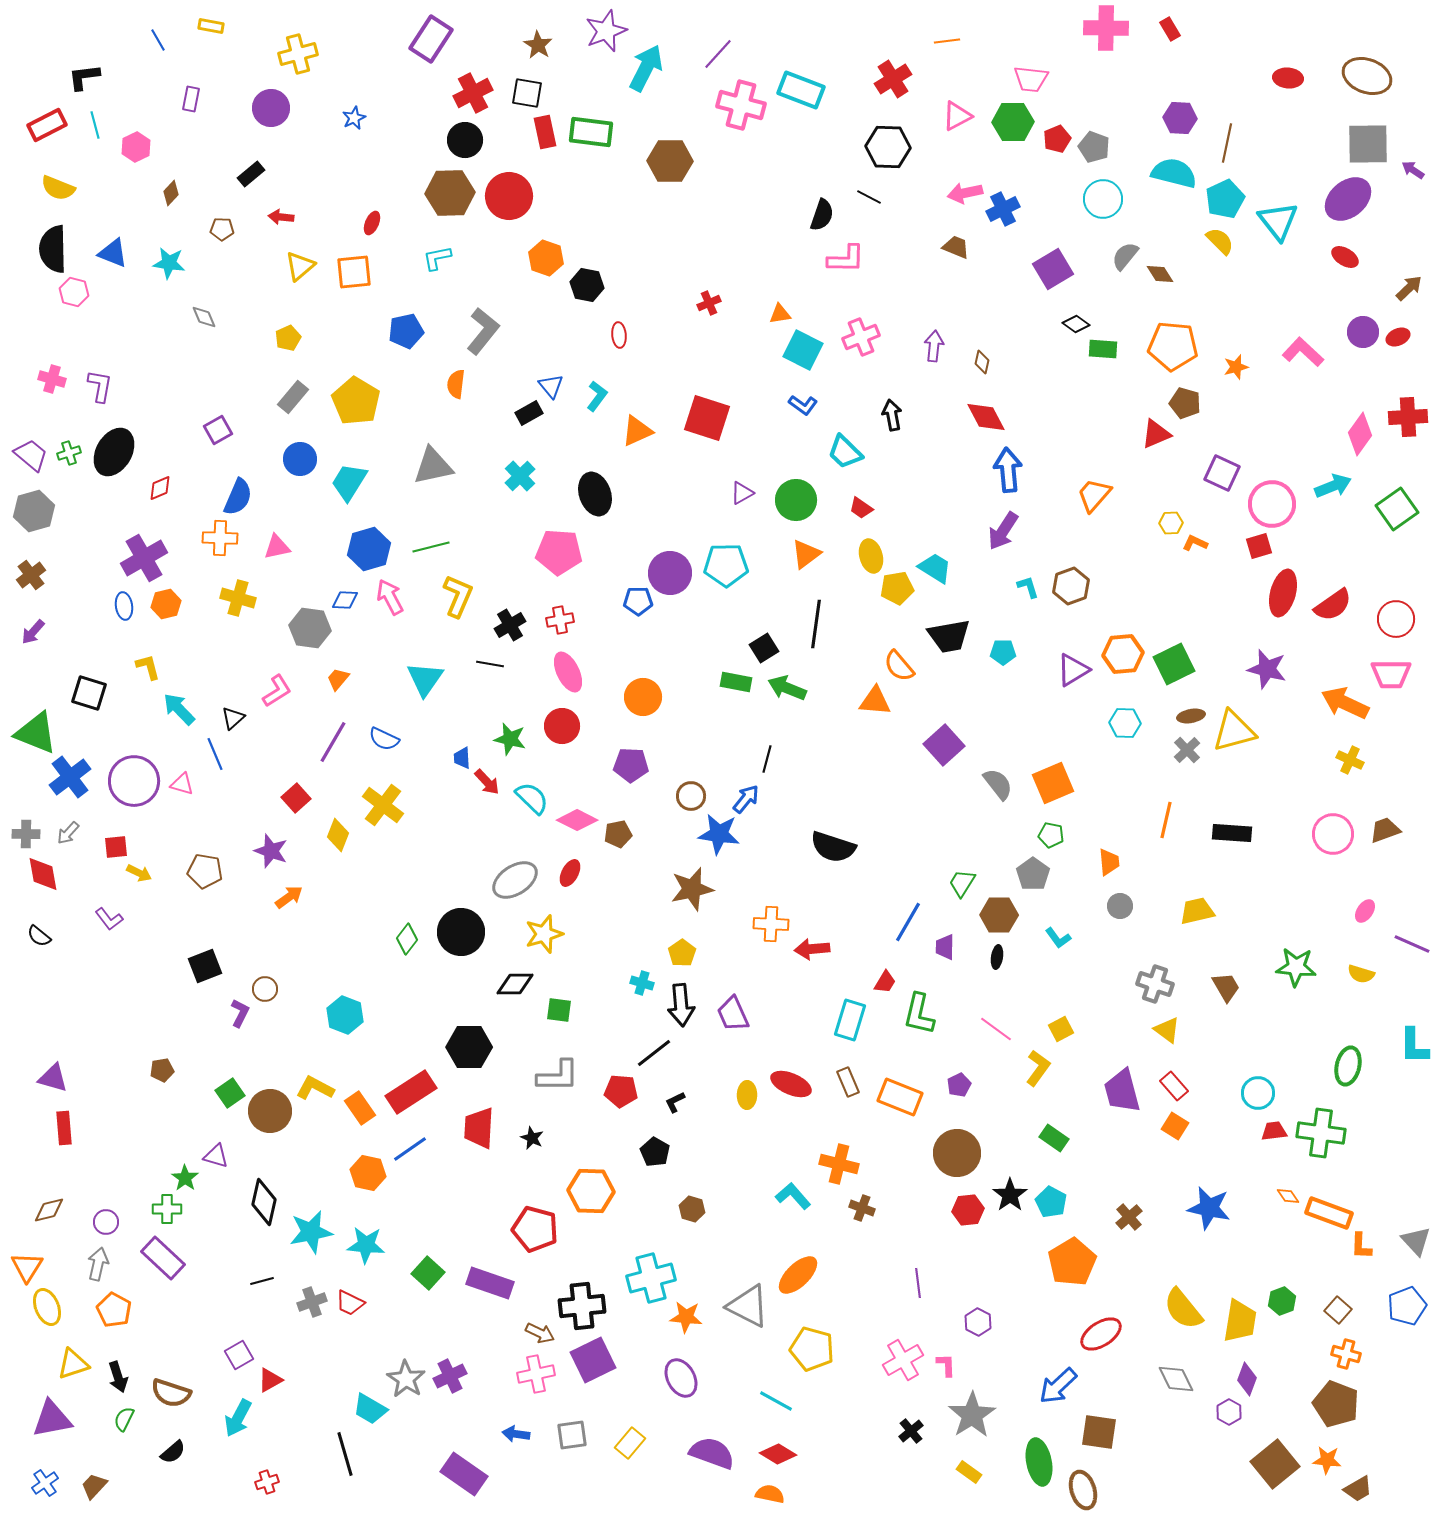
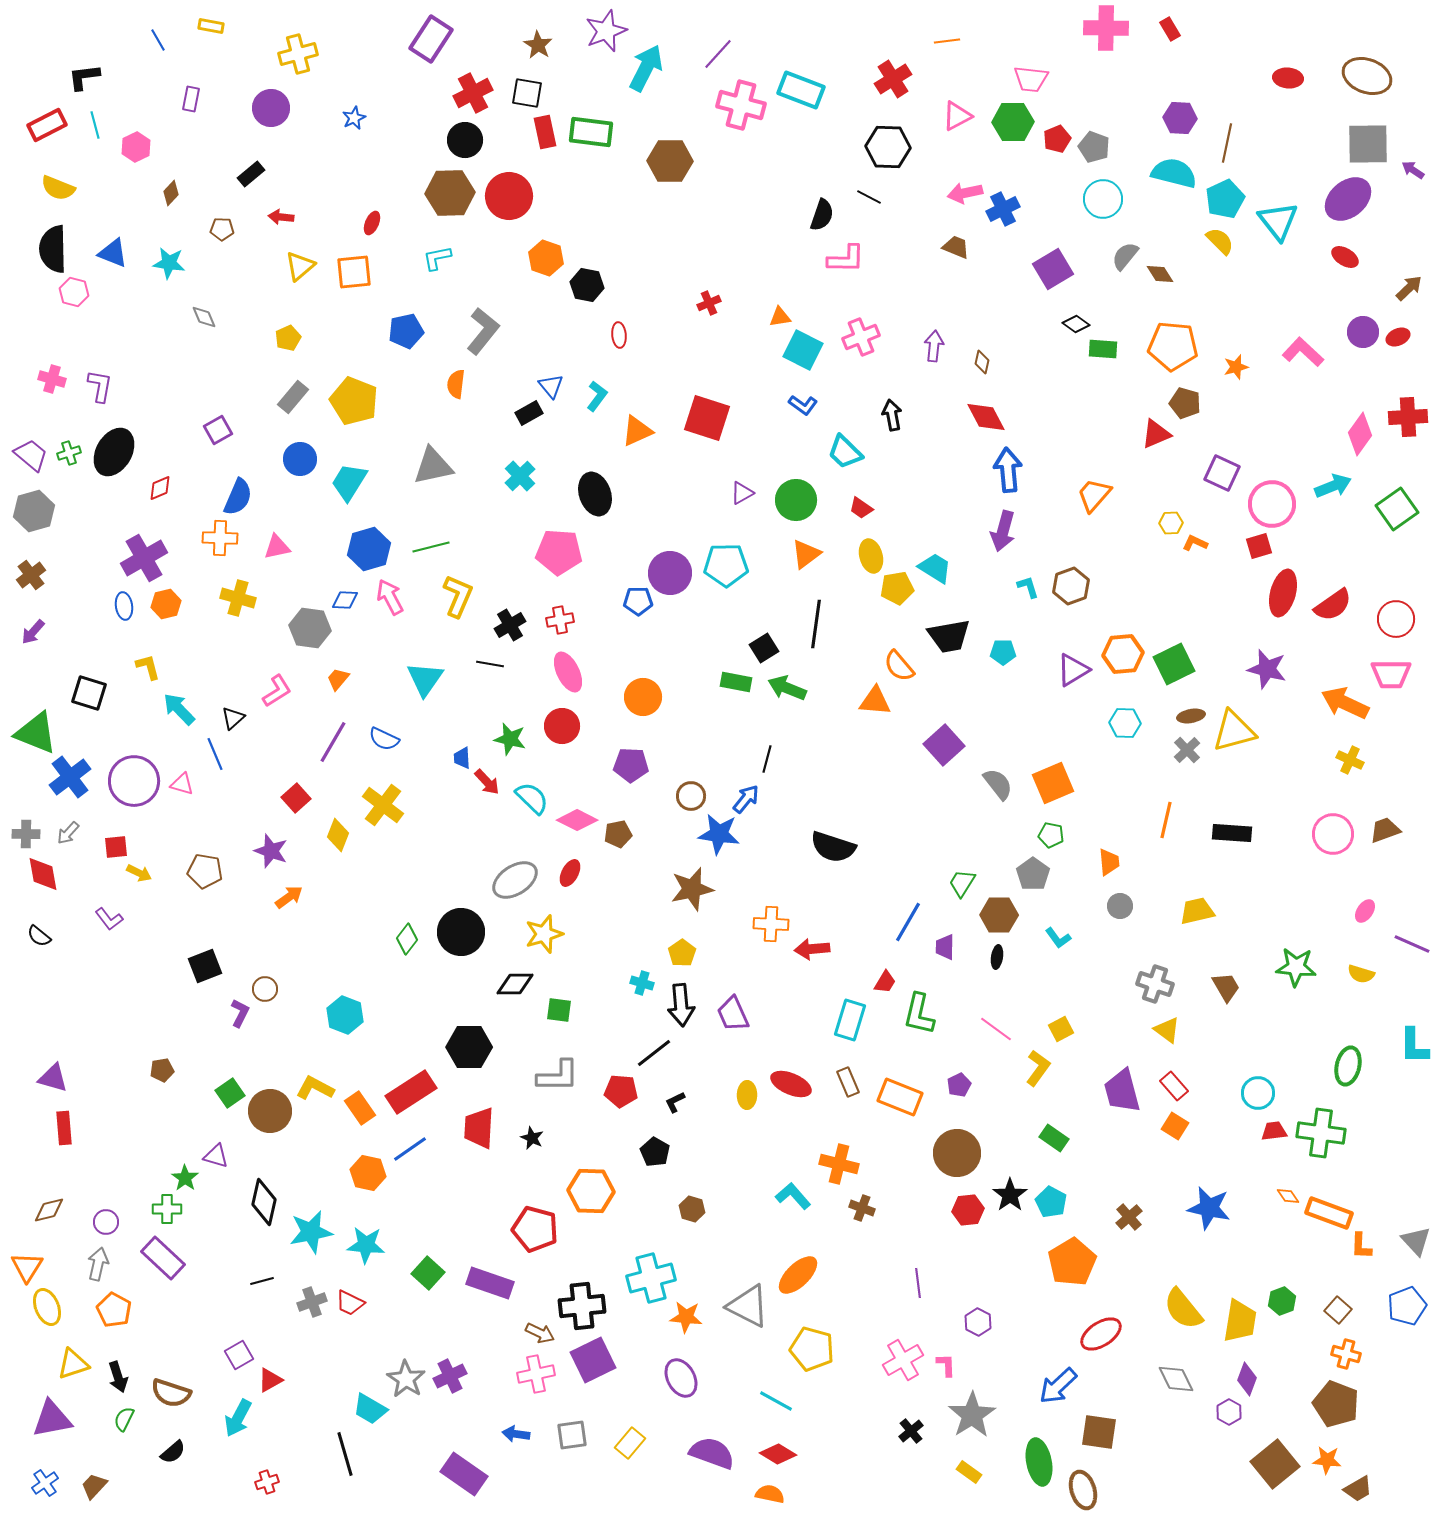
orange triangle at (780, 314): moved 3 px down
yellow pentagon at (356, 401): moved 2 px left; rotated 9 degrees counterclockwise
purple arrow at (1003, 531): rotated 18 degrees counterclockwise
